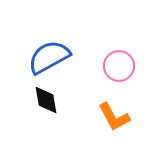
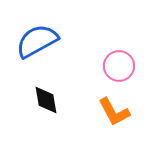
blue semicircle: moved 12 px left, 16 px up
orange L-shape: moved 5 px up
